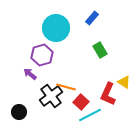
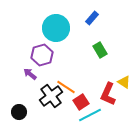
orange line: rotated 18 degrees clockwise
red square: rotated 14 degrees clockwise
